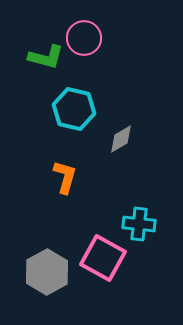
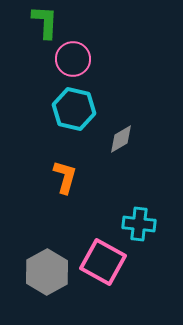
pink circle: moved 11 px left, 21 px down
green L-shape: moved 1 px left, 35 px up; rotated 102 degrees counterclockwise
pink square: moved 4 px down
